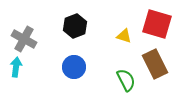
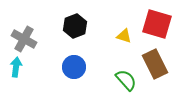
green semicircle: rotated 15 degrees counterclockwise
